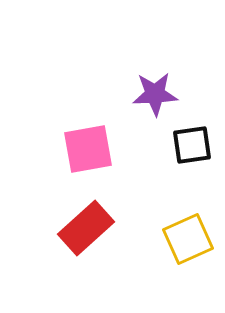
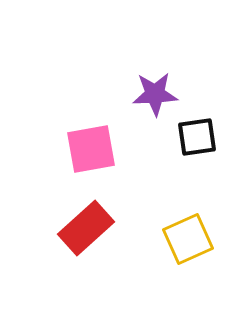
black square: moved 5 px right, 8 px up
pink square: moved 3 px right
